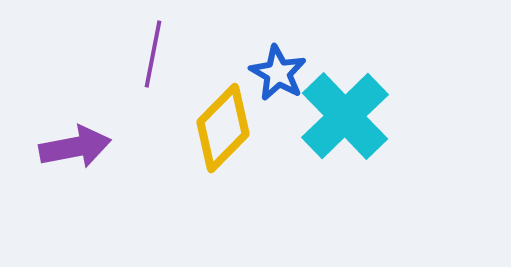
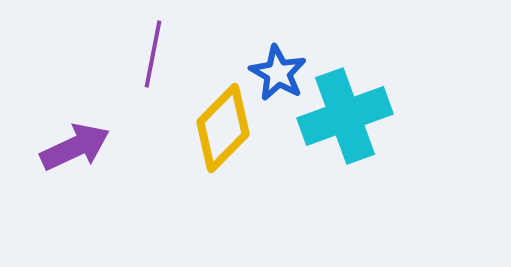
cyan cross: rotated 24 degrees clockwise
purple arrow: rotated 14 degrees counterclockwise
